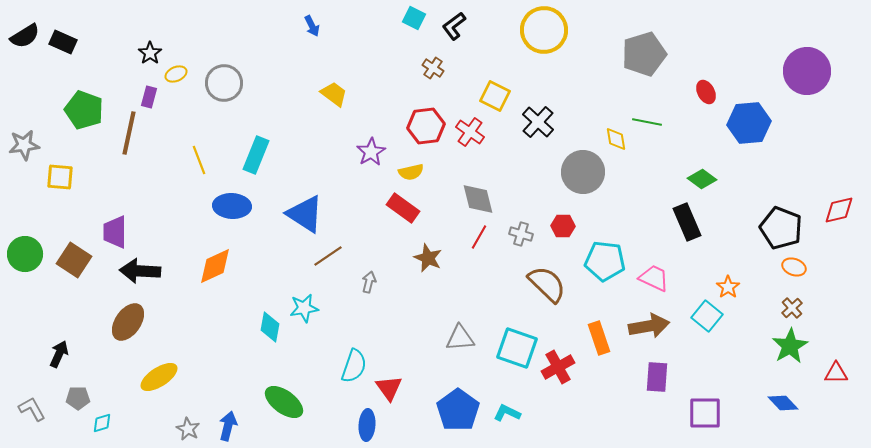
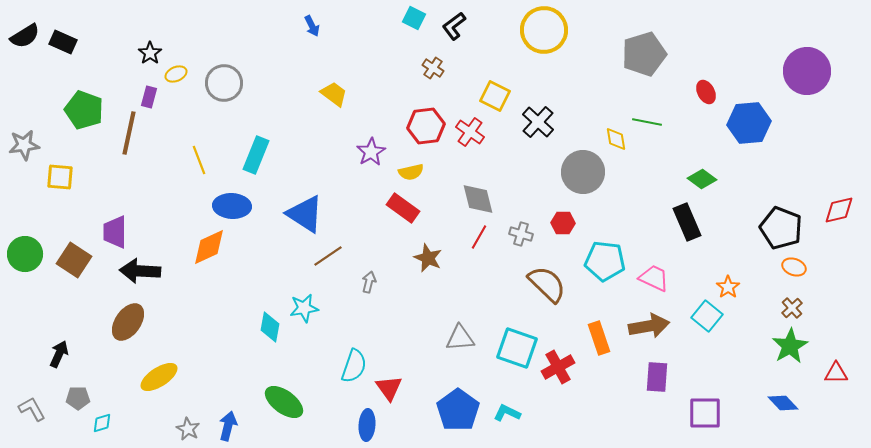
red hexagon at (563, 226): moved 3 px up
orange diamond at (215, 266): moved 6 px left, 19 px up
